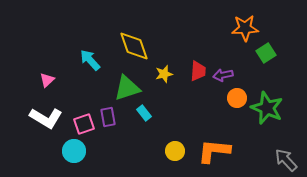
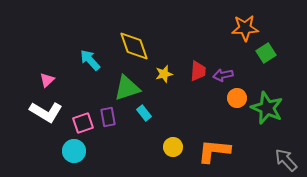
white L-shape: moved 6 px up
pink square: moved 1 px left, 1 px up
yellow circle: moved 2 px left, 4 px up
